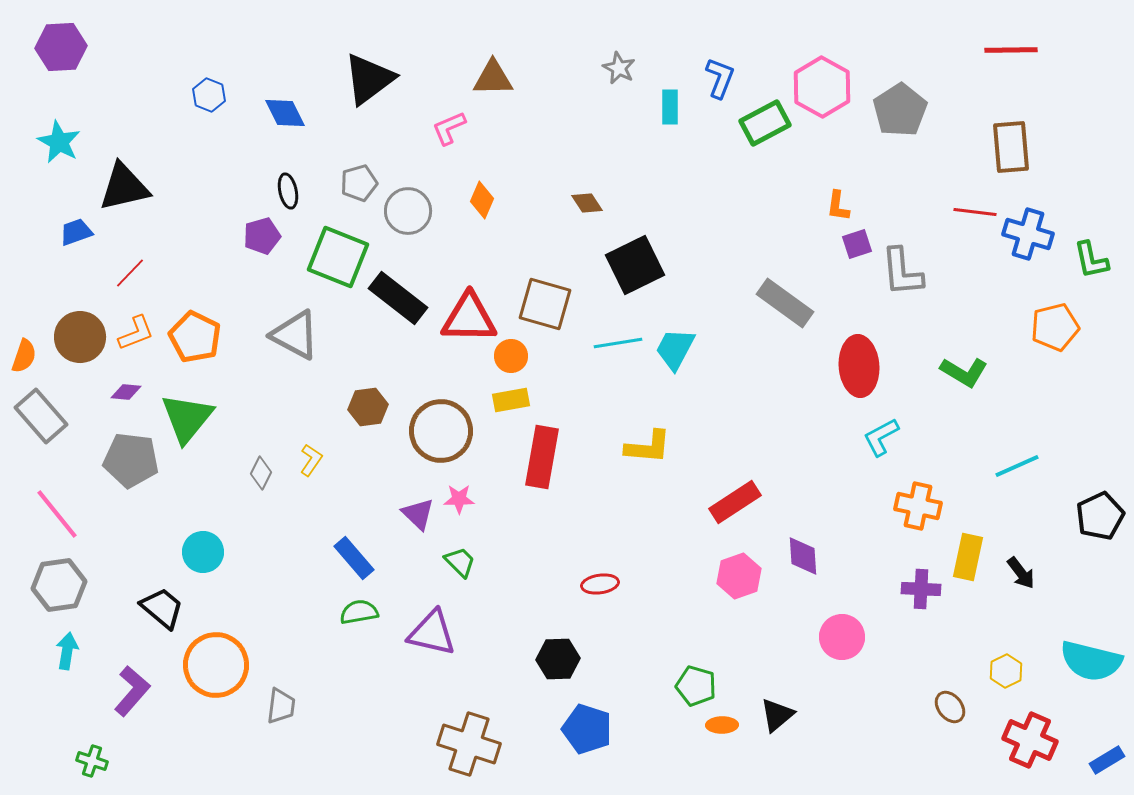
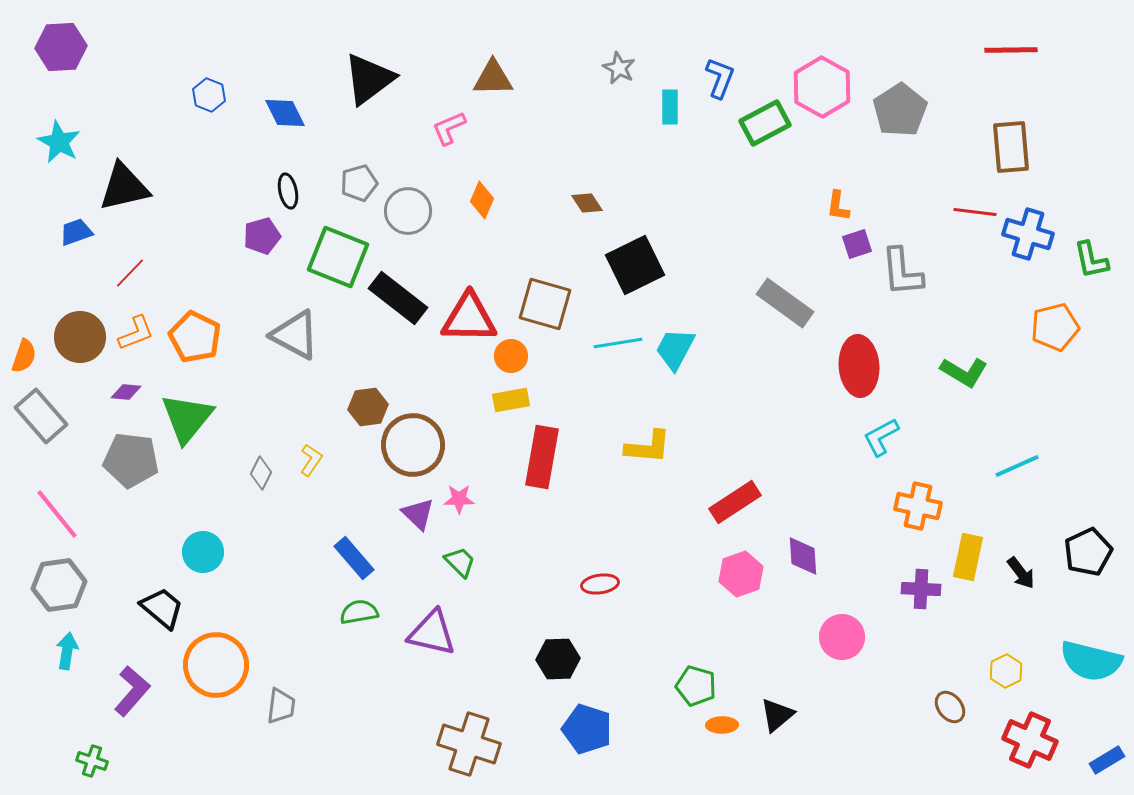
brown circle at (441, 431): moved 28 px left, 14 px down
black pentagon at (1100, 516): moved 12 px left, 36 px down
pink hexagon at (739, 576): moved 2 px right, 2 px up
